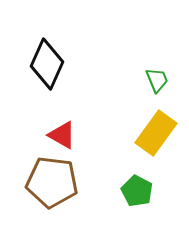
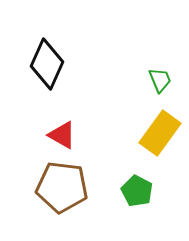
green trapezoid: moved 3 px right
yellow rectangle: moved 4 px right
brown pentagon: moved 10 px right, 5 px down
